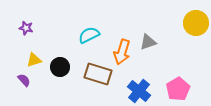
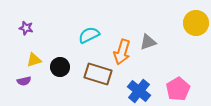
purple semicircle: moved 1 px down; rotated 120 degrees clockwise
